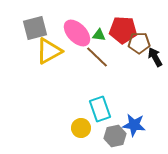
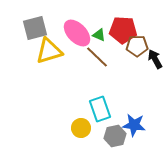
green triangle: rotated 16 degrees clockwise
brown pentagon: moved 2 px left, 3 px down
yellow triangle: rotated 12 degrees clockwise
black arrow: moved 2 px down
